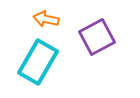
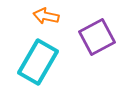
orange arrow: moved 3 px up
